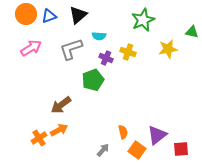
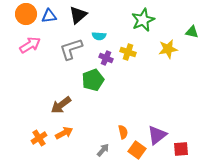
blue triangle: rotated 14 degrees clockwise
pink arrow: moved 1 px left, 3 px up
orange arrow: moved 5 px right, 3 px down
